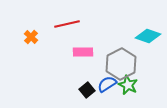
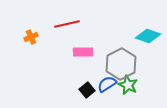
orange cross: rotated 24 degrees clockwise
